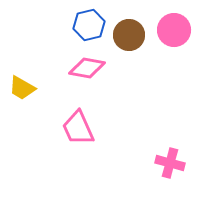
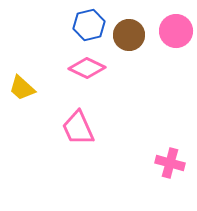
pink circle: moved 2 px right, 1 px down
pink diamond: rotated 15 degrees clockwise
yellow trapezoid: rotated 12 degrees clockwise
